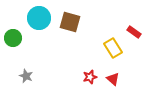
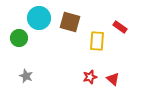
red rectangle: moved 14 px left, 5 px up
green circle: moved 6 px right
yellow rectangle: moved 16 px left, 7 px up; rotated 36 degrees clockwise
